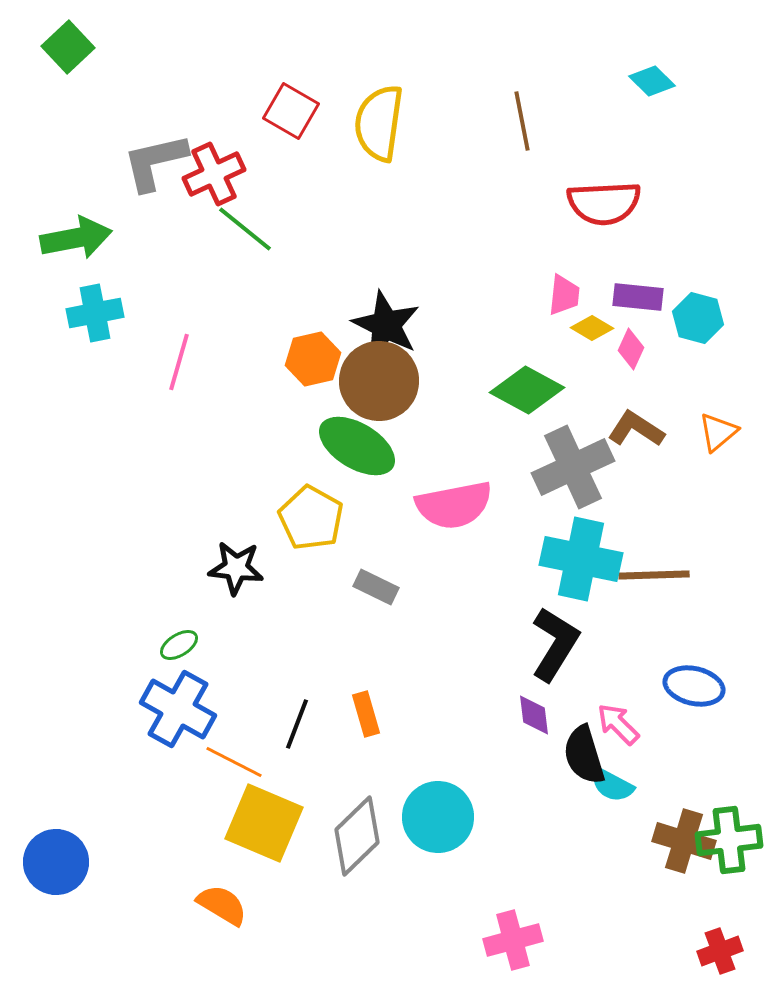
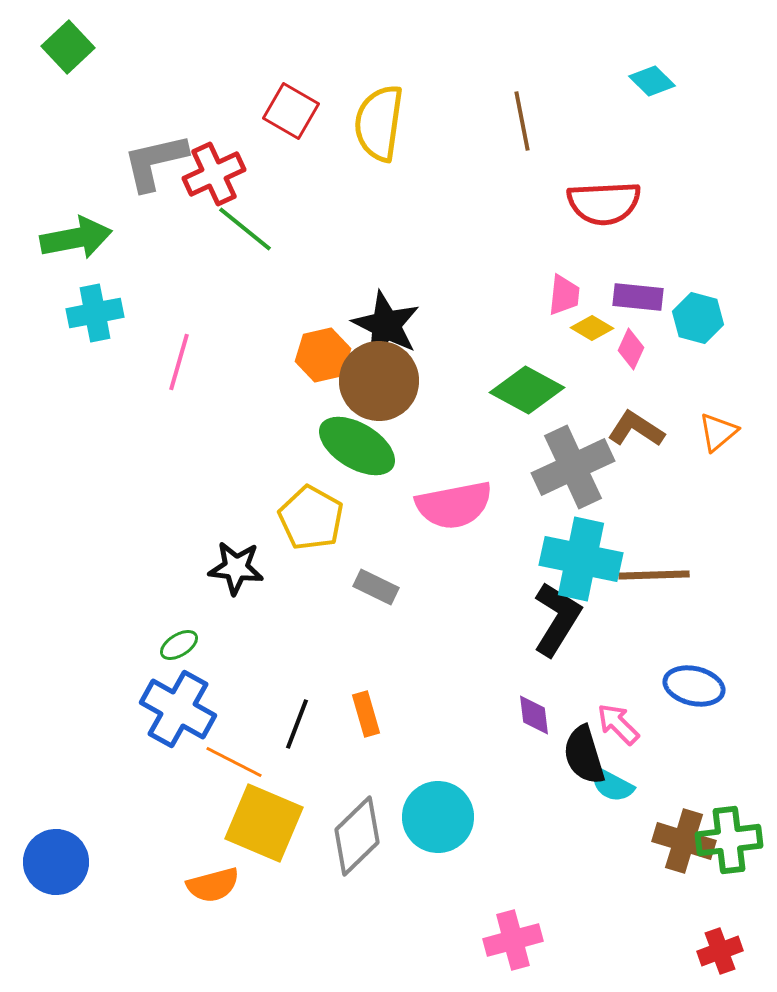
orange hexagon at (313, 359): moved 10 px right, 4 px up
black L-shape at (555, 644): moved 2 px right, 25 px up
orange semicircle at (222, 905): moved 9 px left, 20 px up; rotated 134 degrees clockwise
